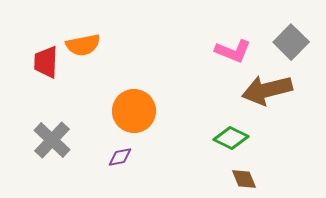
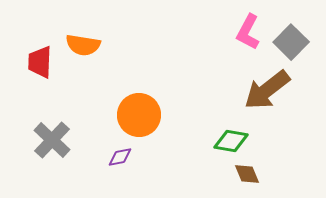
orange semicircle: rotated 20 degrees clockwise
pink L-shape: moved 15 px right, 19 px up; rotated 96 degrees clockwise
red trapezoid: moved 6 px left
brown arrow: rotated 24 degrees counterclockwise
orange circle: moved 5 px right, 4 px down
green diamond: moved 3 px down; rotated 16 degrees counterclockwise
brown diamond: moved 3 px right, 5 px up
